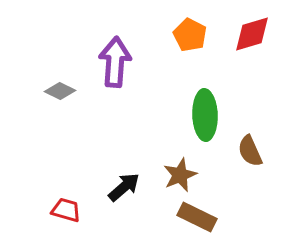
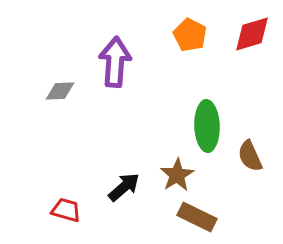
gray diamond: rotated 28 degrees counterclockwise
green ellipse: moved 2 px right, 11 px down
brown semicircle: moved 5 px down
brown star: moved 3 px left; rotated 8 degrees counterclockwise
